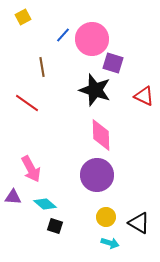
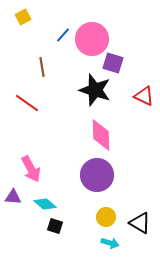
black triangle: moved 1 px right
